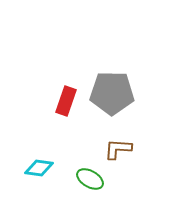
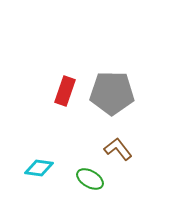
red rectangle: moved 1 px left, 10 px up
brown L-shape: rotated 48 degrees clockwise
